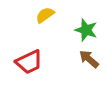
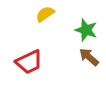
yellow semicircle: moved 1 px up
brown arrow: moved 2 px up
